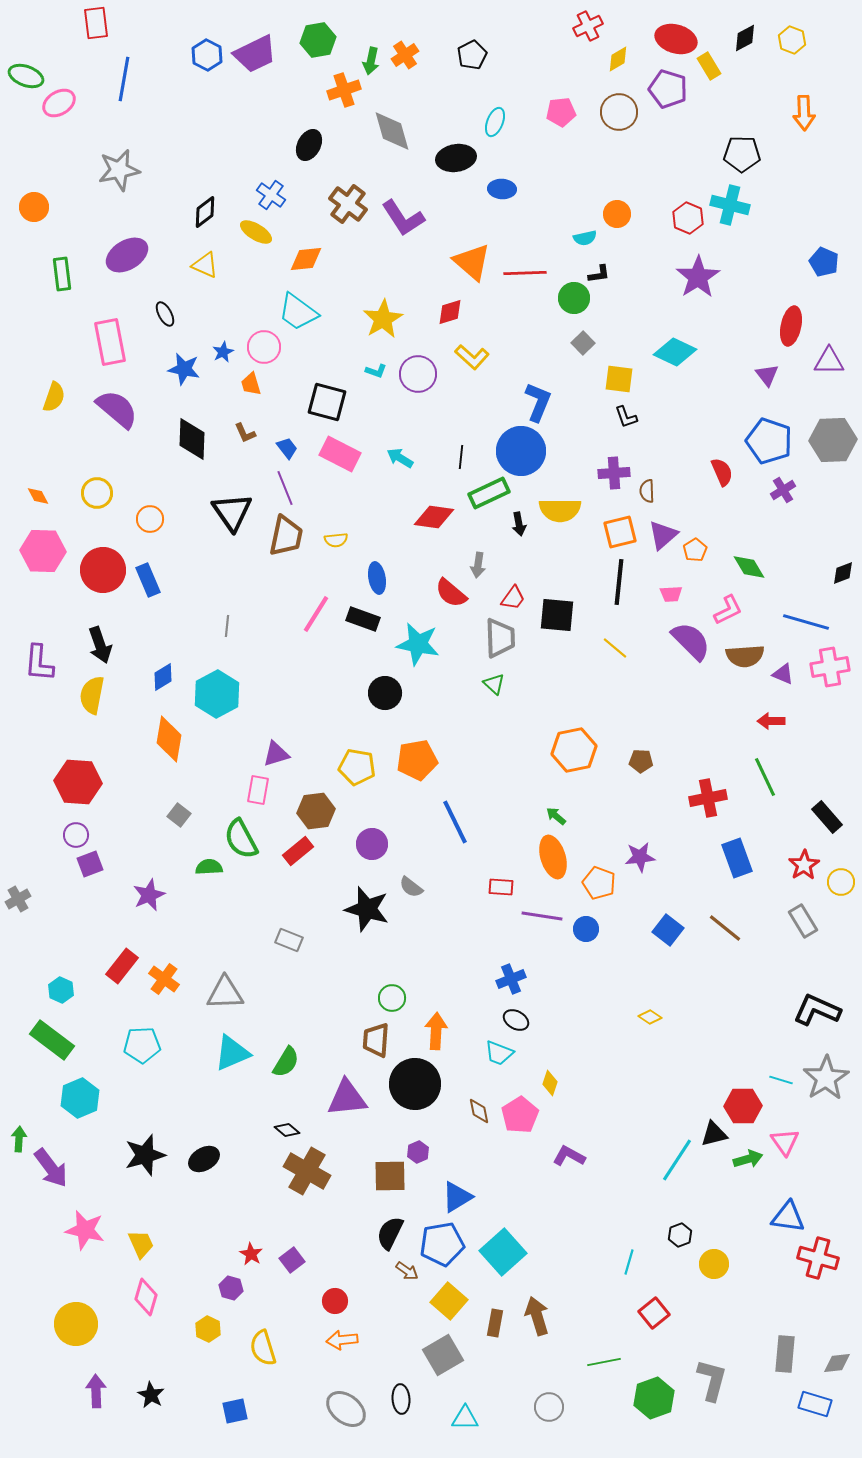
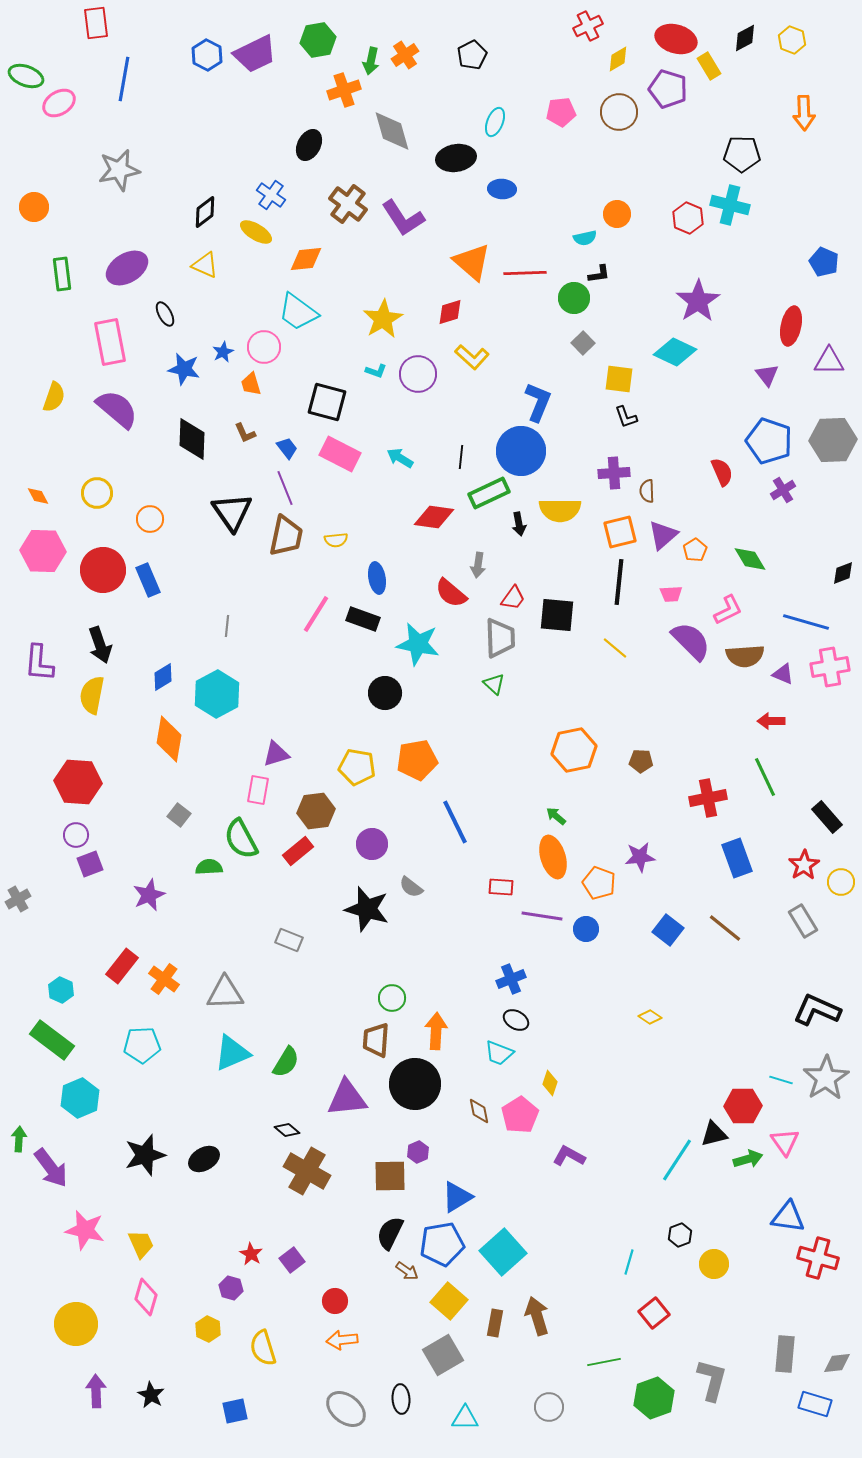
purple ellipse at (127, 255): moved 13 px down
purple star at (698, 277): moved 24 px down
green diamond at (749, 567): moved 1 px right, 8 px up
